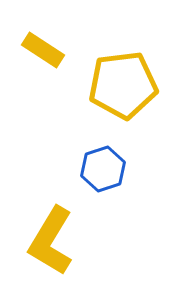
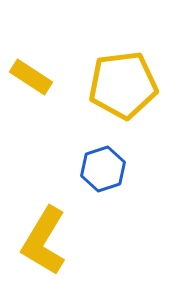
yellow rectangle: moved 12 px left, 27 px down
yellow L-shape: moved 7 px left
